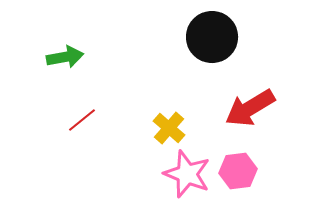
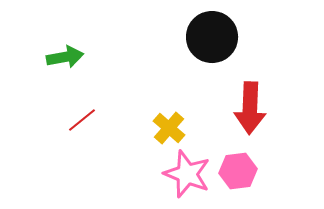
red arrow: rotated 57 degrees counterclockwise
